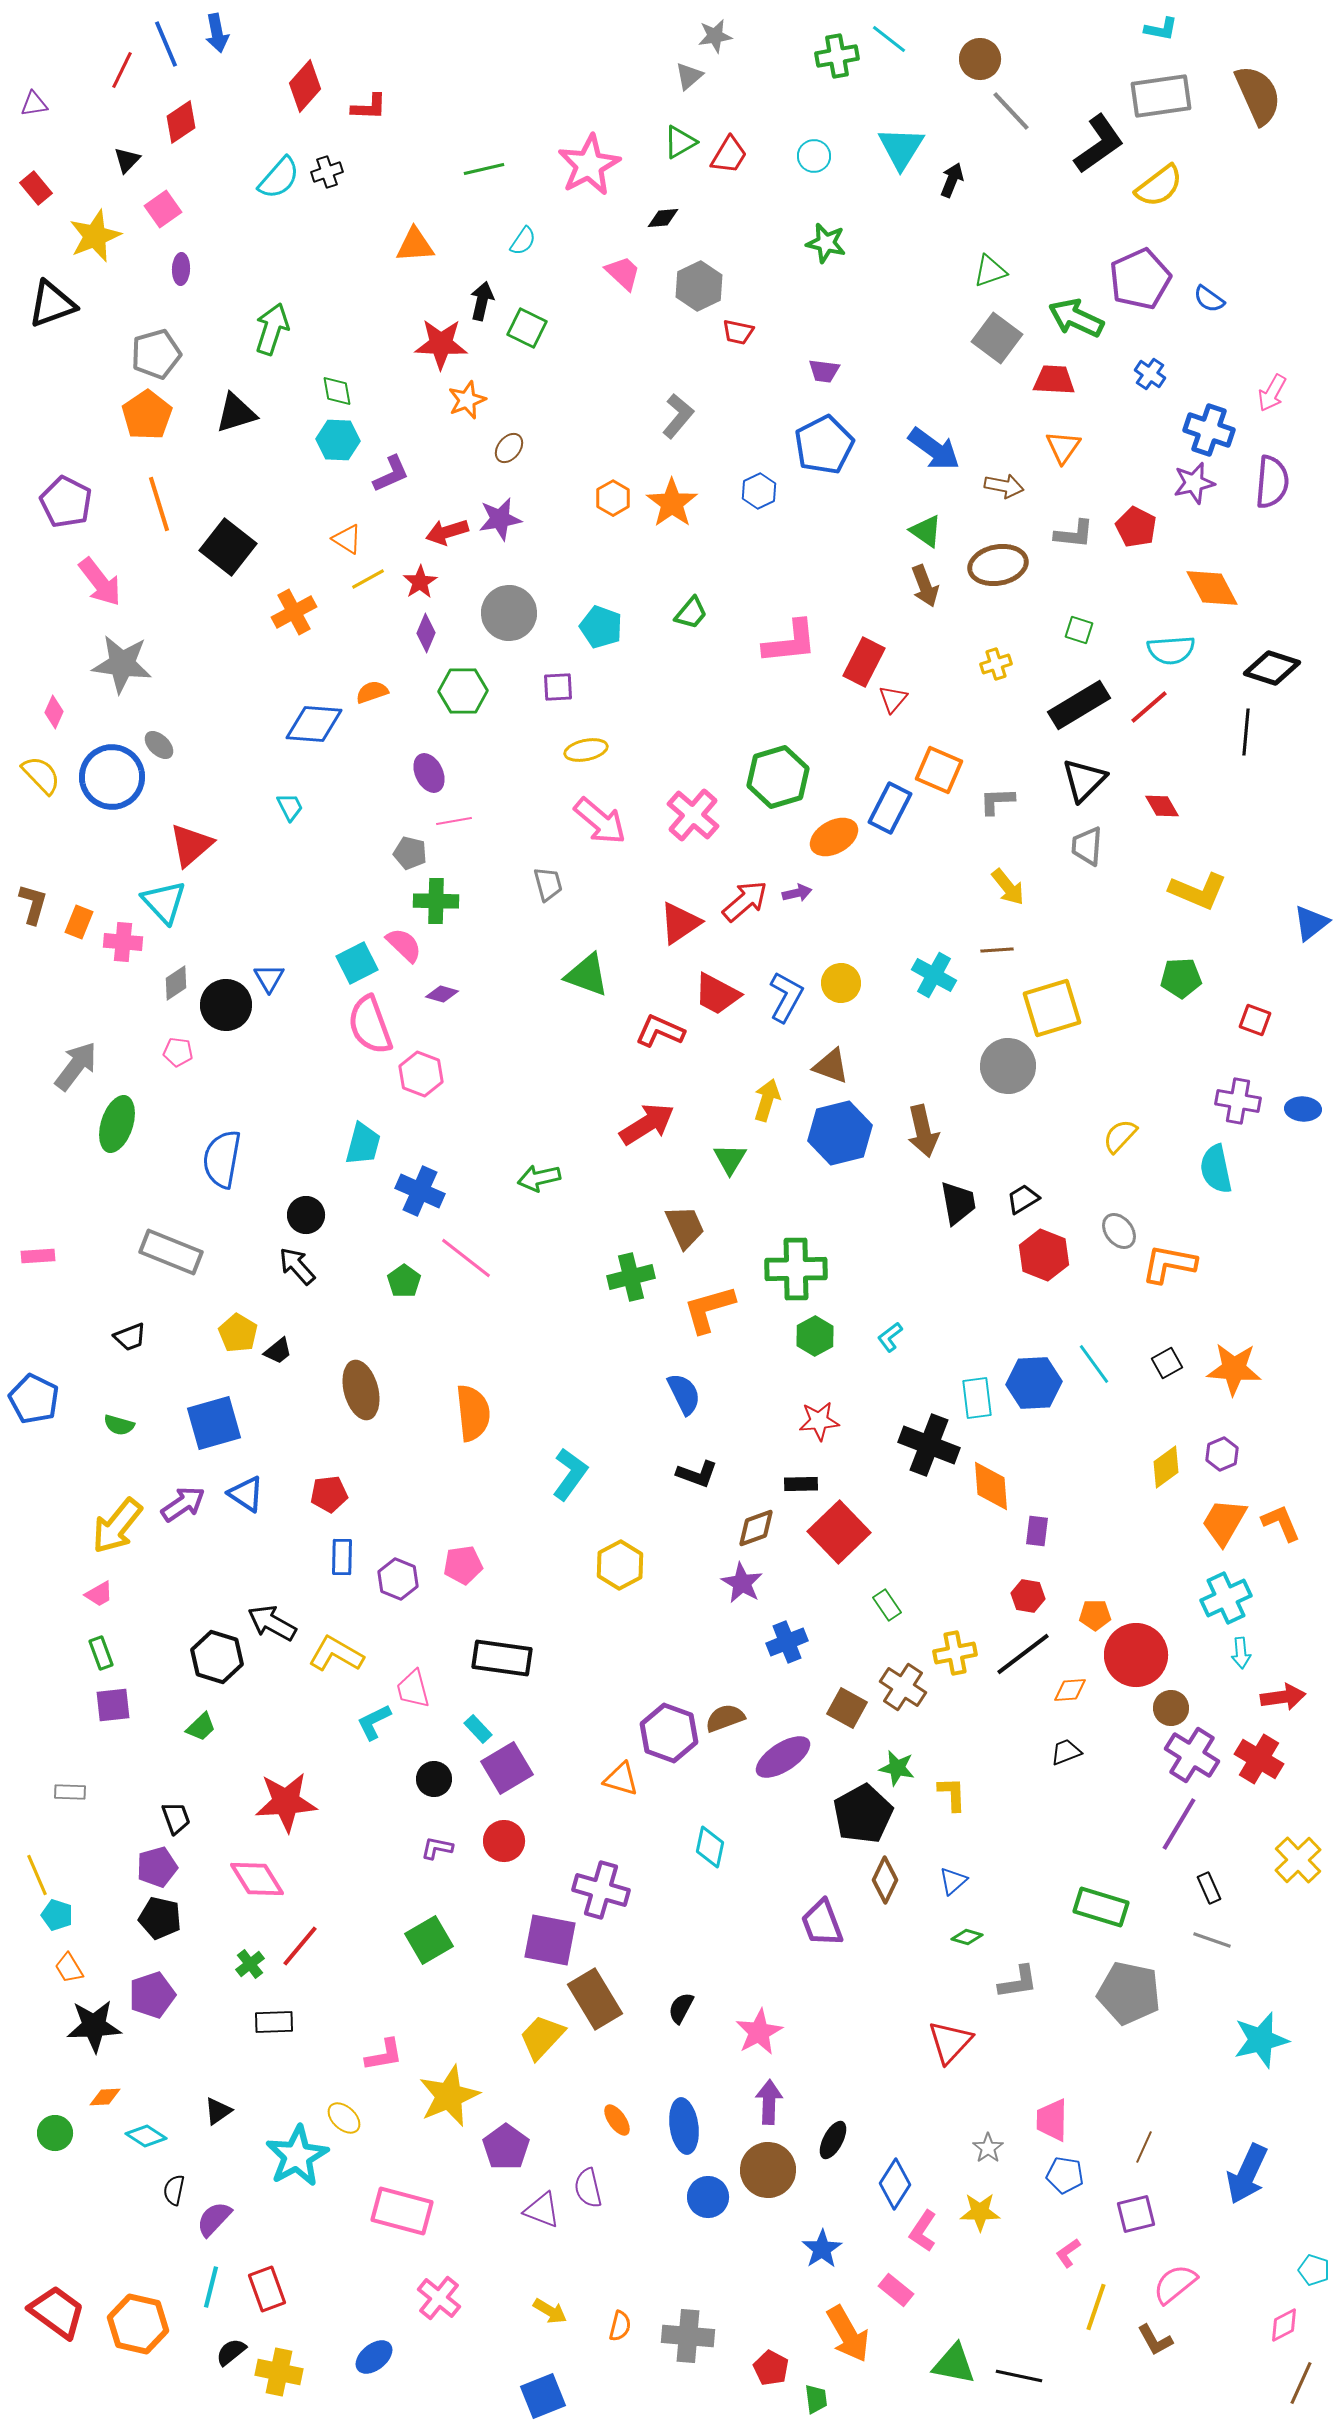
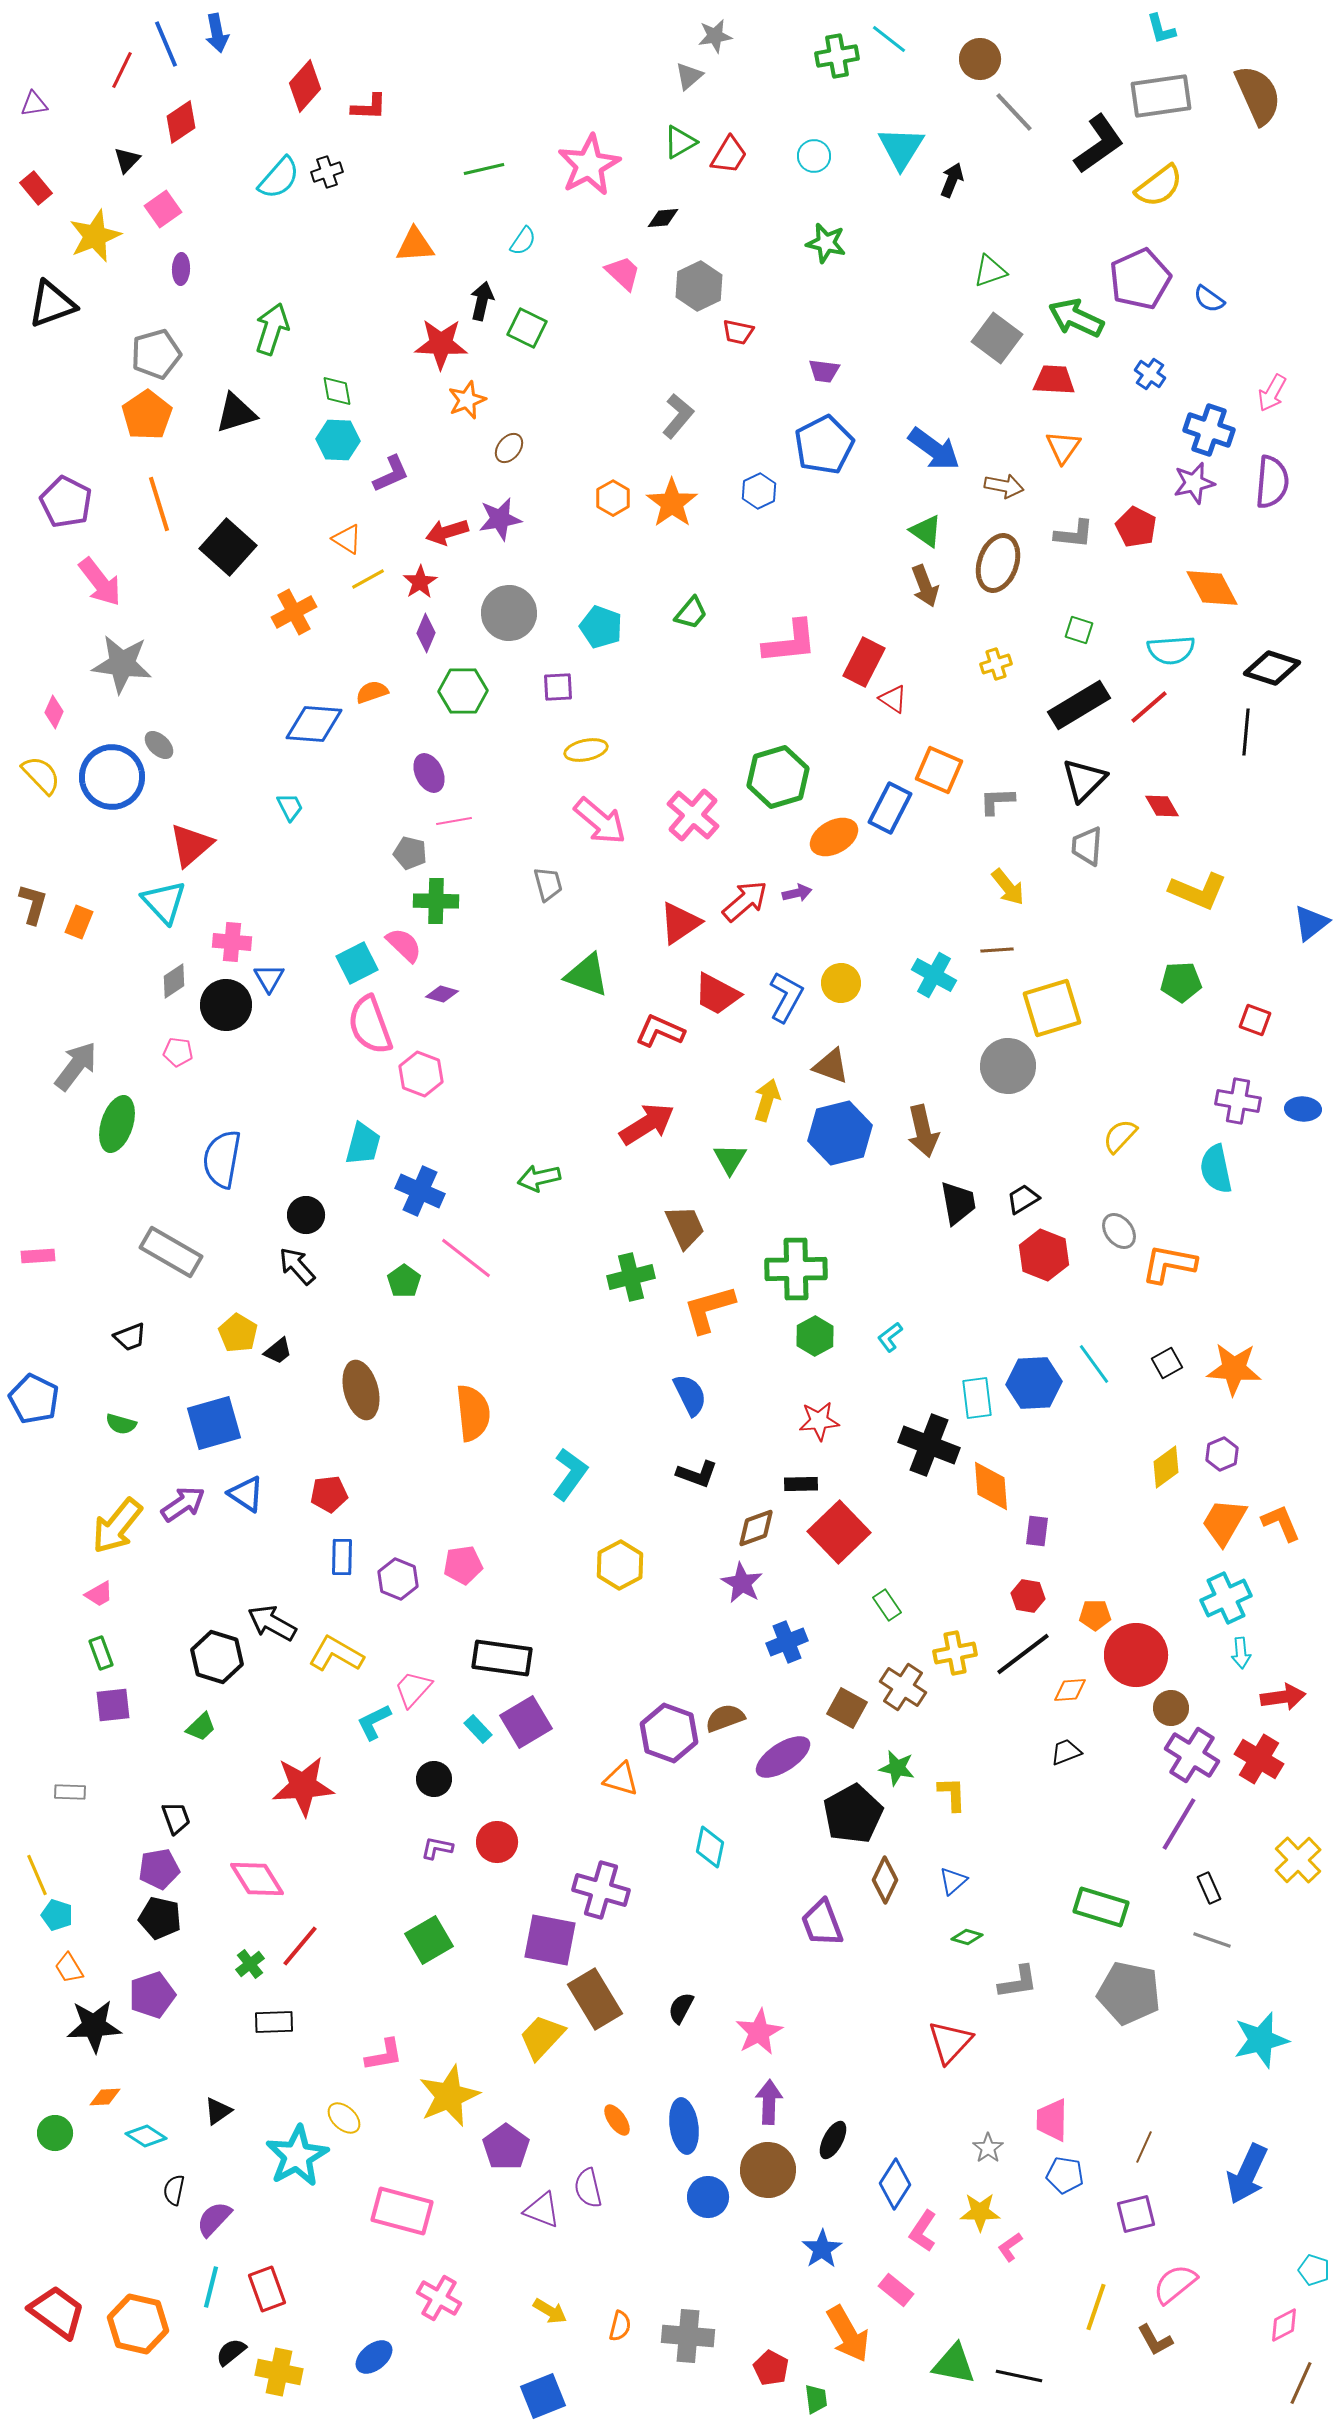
cyan L-shape at (1161, 29): rotated 64 degrees clockwise
gray line at (1011, 111): moved 3 px right, 1 px down
black square at (228, 547): rotated 4 degrees clockwise
brown ellipse at (998, 565): moved 2 px up; rotated 60 degrees counterclockwise
red triangle at (893, 699): rotated 36 degrees counterclockwise
pink cross at (123, 942): moved 109 px right
green pentagon at (1181, 978): moved 4 px down
gray diamond at (176, 983): moved 2 px left, 2 px up
gray rectangle at (171, 1252): rotated 8 degrees clockwise
blue semicircle at (684, 1394): moved 6 px right, 1 px down
green semicircle at (119, 1425): moved 2 px right, 1 px up
pink trapezoid at (413, 1689): rotated 57 degrees clockwise
purple square at (507, 1768): moved 19 px right, 46 px up
red star at (286, 1802): moved 17 px right, 16 px up
black pentagon at (863, 1814): moved 10 px left
red circle at (504, 1841): moved 7 px left, 1 px down
purple pentagon at (157, 1867): moved 2 px right, 2 px down; rotated 6 degrees clockwise
pink L-shape at (1068, 2253): moved 58 px left, 6 px up
pink cross at (439, 2298): rotated 9 degrees counterclockwise
